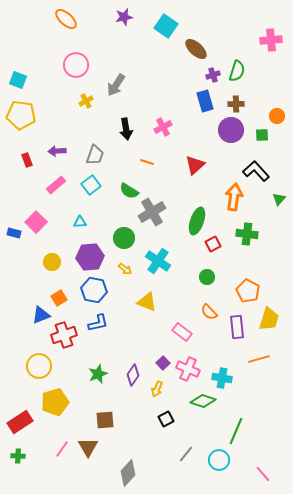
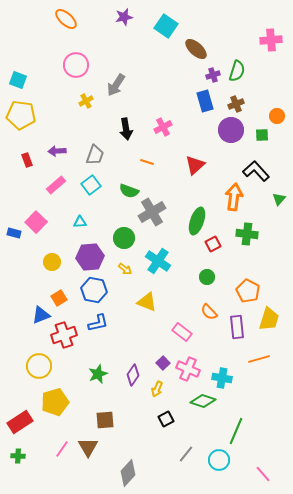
brown cross at (236, 104): rotated 21 degrees counterclockwise
green semicircle at (129, 191): rotated 12 degrees counterclockwise
